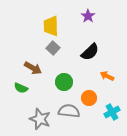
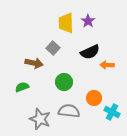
purple star: moved 5 px down
yellow trapezoid: moved 15 px right, 3 px up
black semicircle: rotated 18 degrees clockwise
brown arrow: moved 1 px right, 5 px up; rotated 18 degrees counterclockwise
orange arrow: moved 11 px up; rotated 24 degrees counterclockwise
green semicircle: moved 1 px right, 1 px up; rotated 136 degrees clockwise
orange circle: moved 5 px right
cyan cross: rotated 35 degrees counterclockwise
